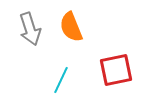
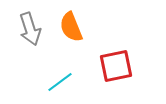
red square: moved 4 px up
cyan line: moved 1 px left, 2 px down; rotated 28 degrees clockwise
